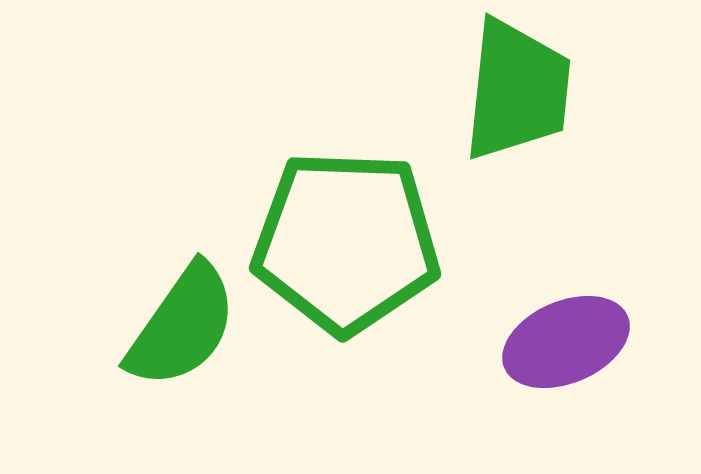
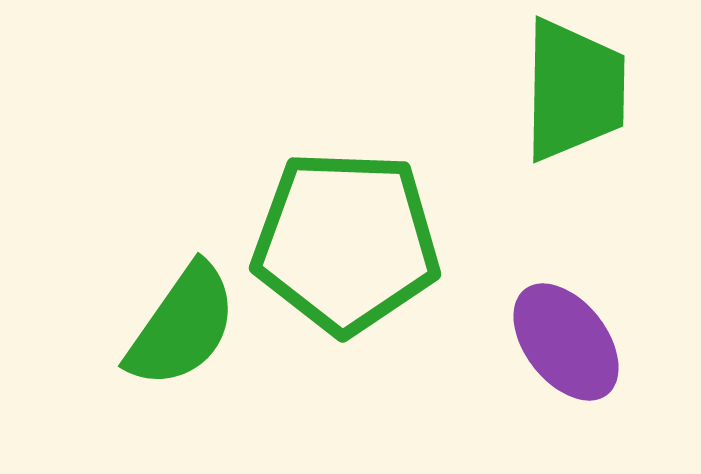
green trapezoid: moved 57 px right; rotated 5 degrees counterclockwise
purple ellipse: rotated 75 degrees clockwise
